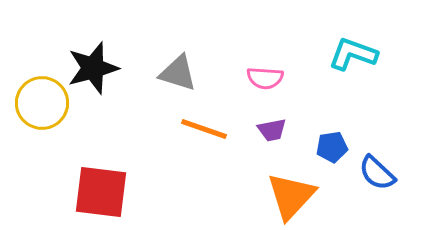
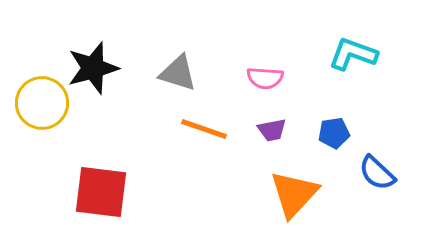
blue pentagon: moved 2 px right, 14 px up
orange triangle: moved 3 px right, 2 px up
